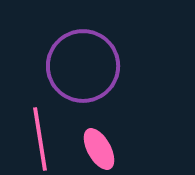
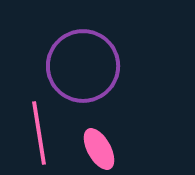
pink line: moved 1 px left, 6 px up
